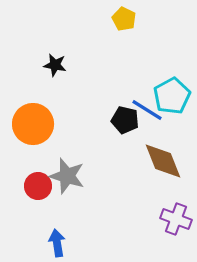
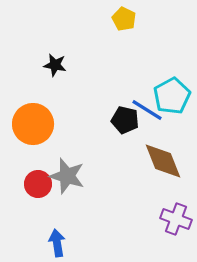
red circle: moved 2 px up
